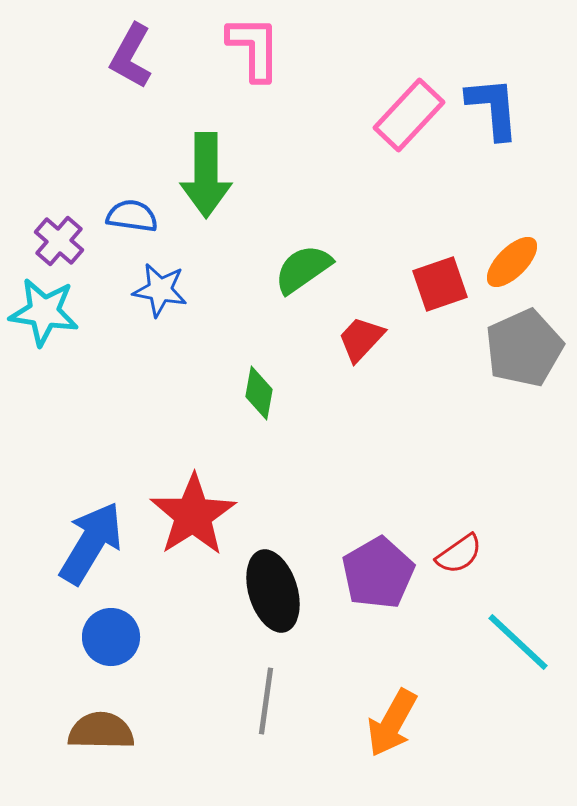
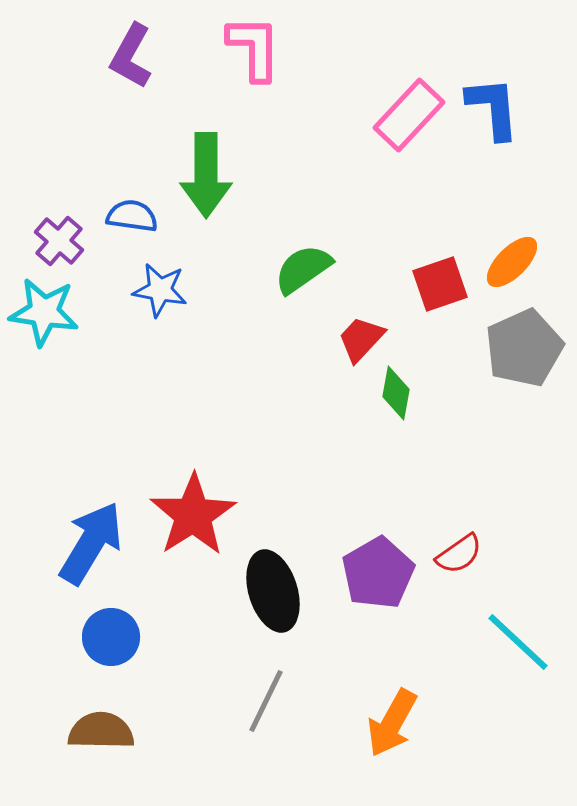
green diamond: moved 137 px right
gray line: rotated 18 degrees clockwise
